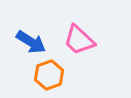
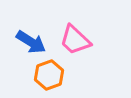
pink trapezoid: moved 4 px left
